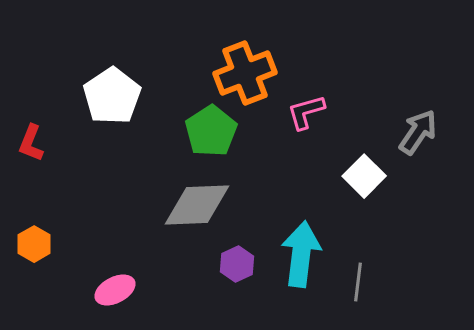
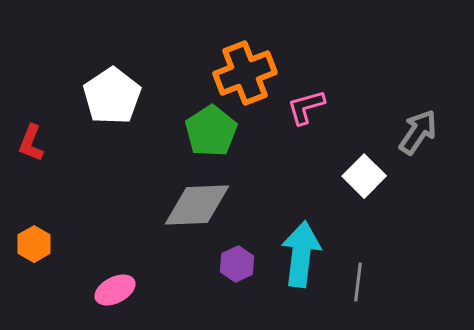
pink L-shape: moved 5 px up
